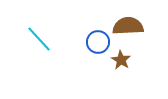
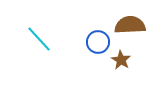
brown semicircle: moved 2 px right, 1 px up
